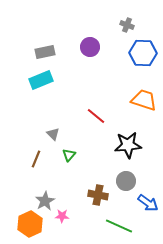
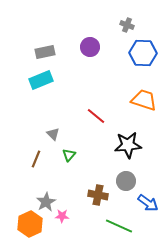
gray star: moved 1 px right, 1 px down
